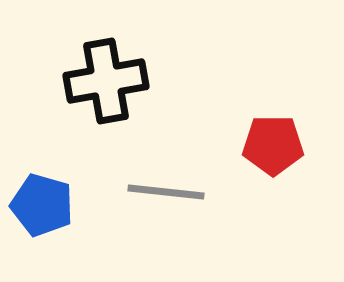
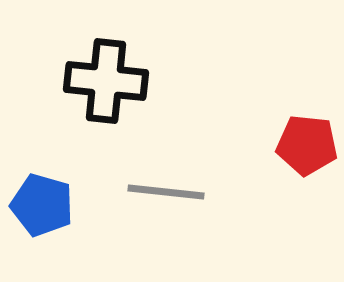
black cross: rotated 16 degrees clockwise
red pentagon: moved 34 px right; rotated 6 degrees clockwise
